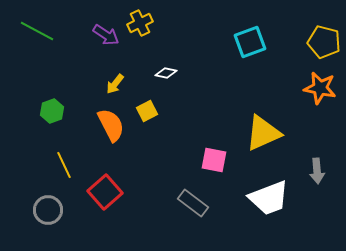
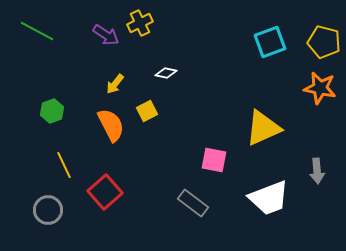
cyan square: moved 20 px right
yellow triangle: moved 5 px up
